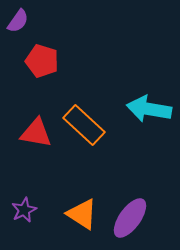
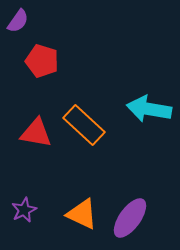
orange triangle: rotated 8 degrees counterclockwise
